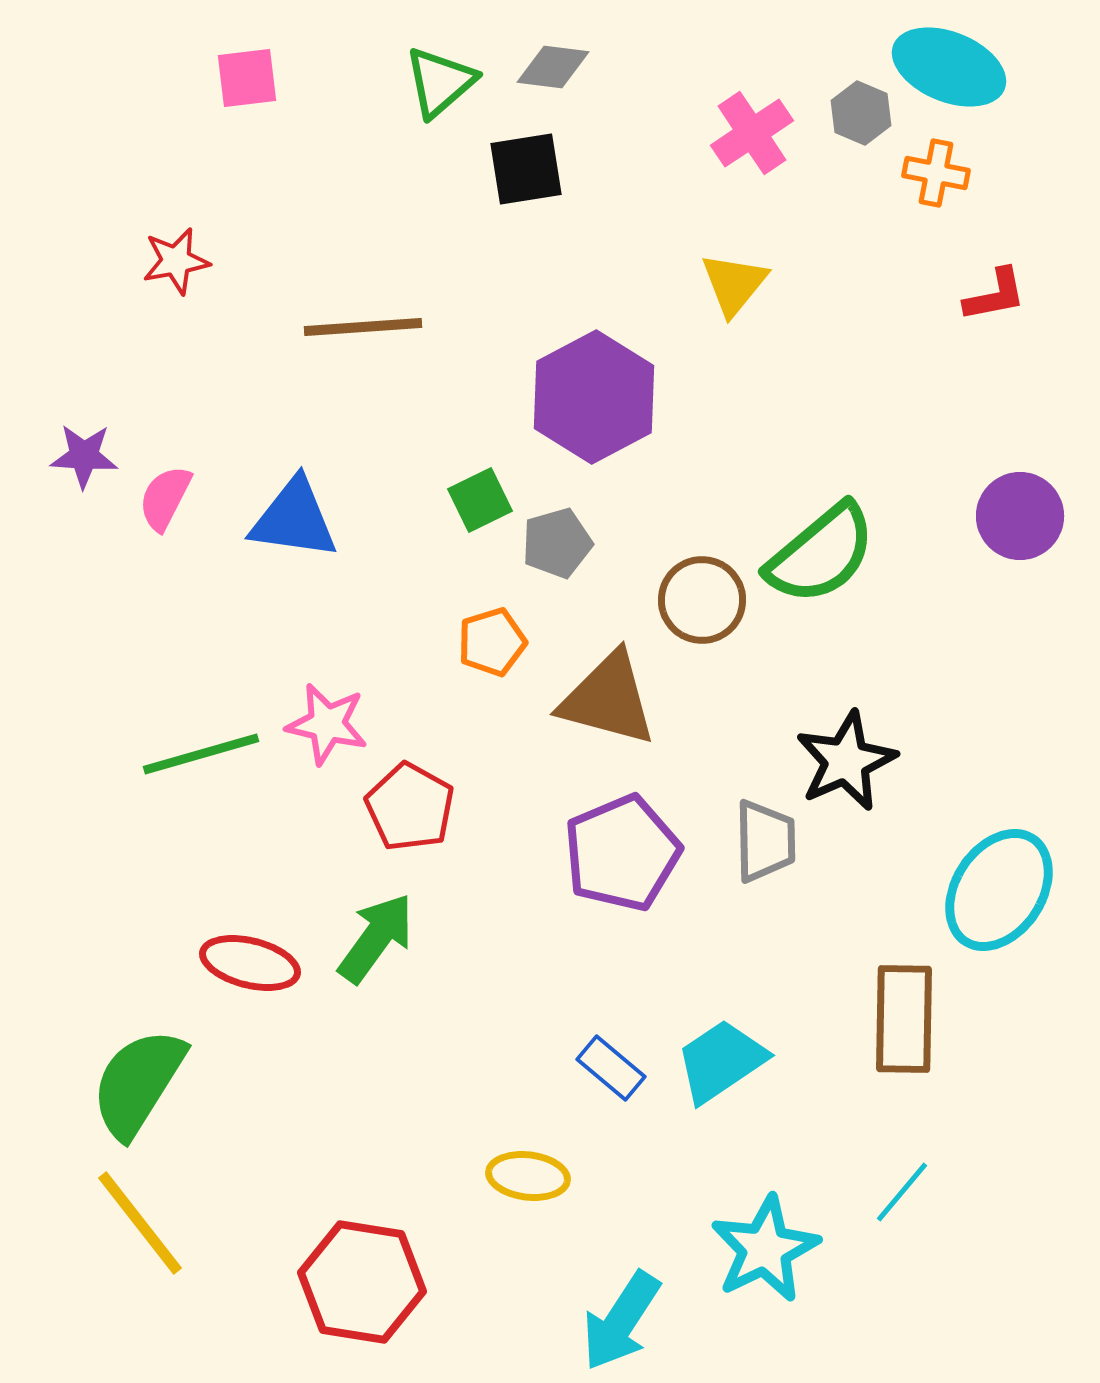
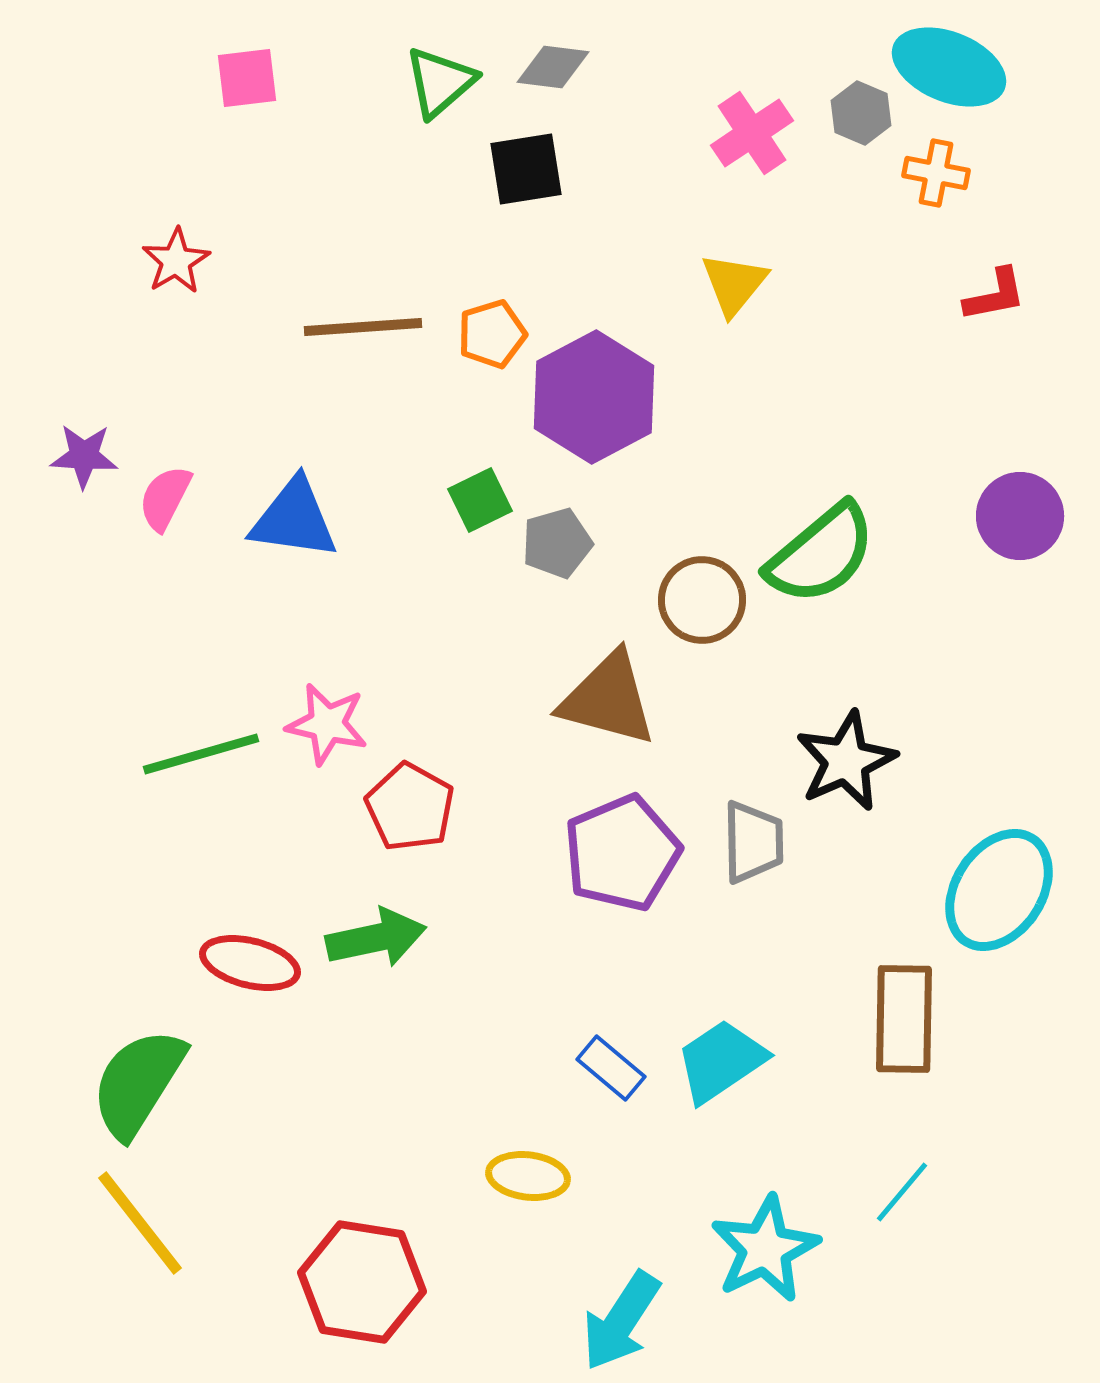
red star at (176, 261): rotated 20 degrees counterclockwise
orange pentagon at (492, 642): moved 308 px up
gray trapezoid at (765, 841): moved 12 px left, 1 px down
green arrow at (376, 938): rotated 42 degrees clockwise
